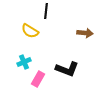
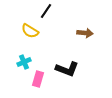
black line: rotated 28 degrees clockwise
pink rectangle: rotated 14 degrees counterclockwise
